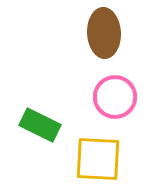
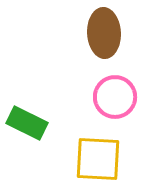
green rectangle: moved 13 px left, 2 px up
